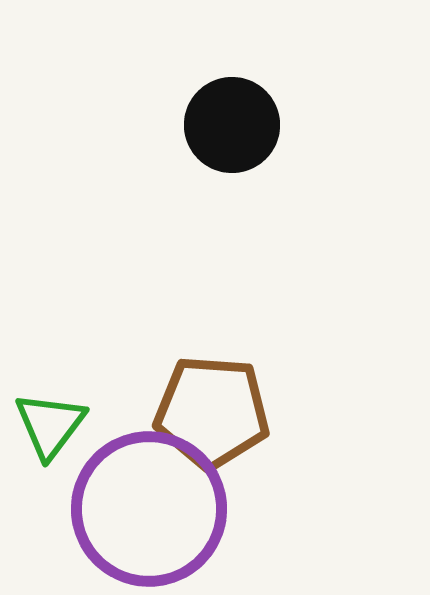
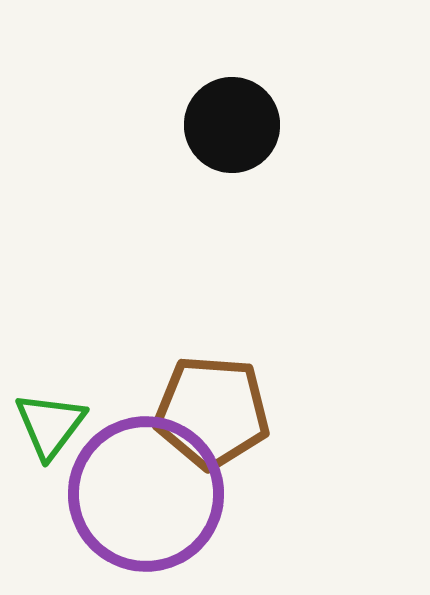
purple circle: moved 3 px left, 15 px up
